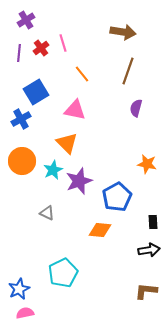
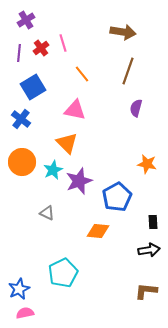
blue square: moved 3 px left, 5 px up
blue cross: rotated 24 degrees counterclockwise
orange circle: moved 1 px down
orange diamond: moved 2 px left, 1 px down
